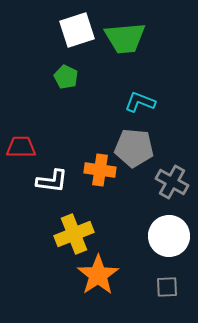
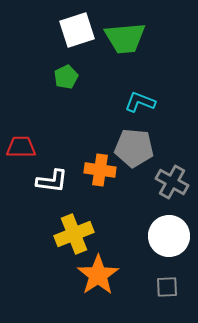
green pentagon: rotated 20 degrees clockwise
